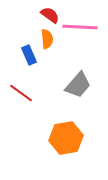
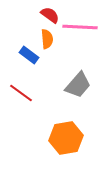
blue rectangle: rotated 30 degrees counterclockwise
